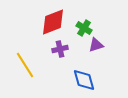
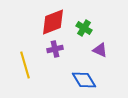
purple triangle: moved 4 px right, 5 px down; rotated 42 degrees clockwise
purple cross: moved 5 px left
yellow line: rotated 16 degrees clockwise
blue diamond: rotated 15 degrees counterclockwise
